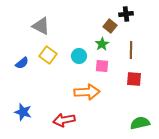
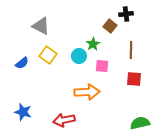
green star: moved 9 px left
